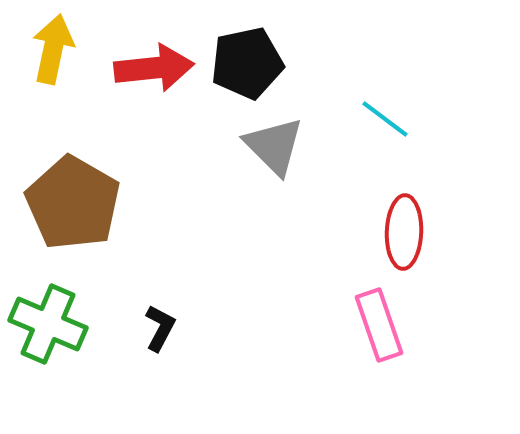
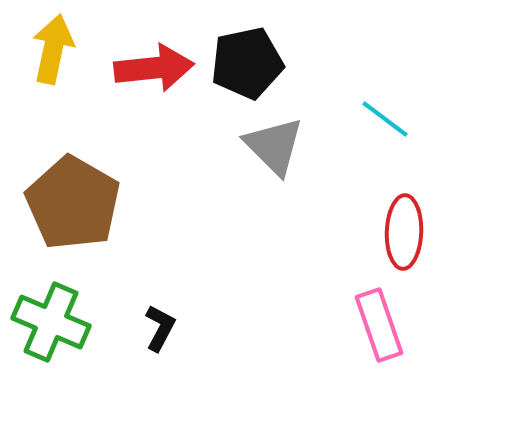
green cross: moved 3 px right, 2 px up
